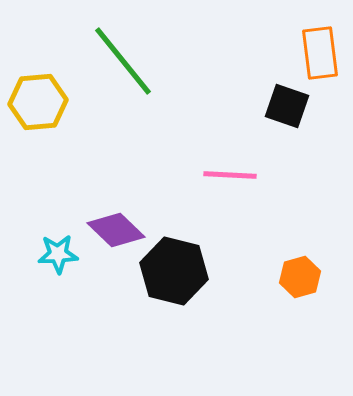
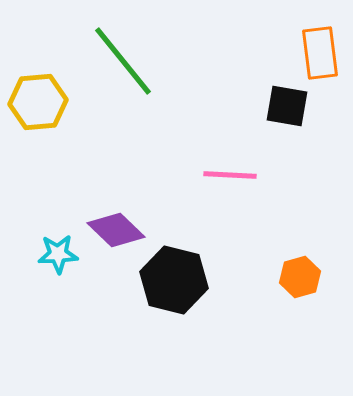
black square: rotated 9 degrees counterclockwise
black hexagon: moved 9 px down
